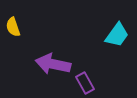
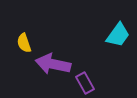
yellow semicircle: moved 11 px right, 16 px down
cyan trapezoid: moved 1 px right
